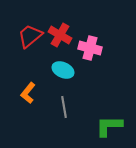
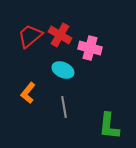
green L-shape: rotated 84 degrees counterclockwise
